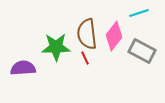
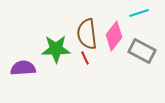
green star: moved 2 px down
